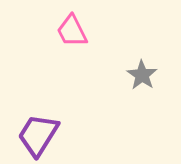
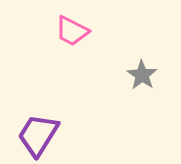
pink trapezoid: rotated 36 degrees counterclockwise
